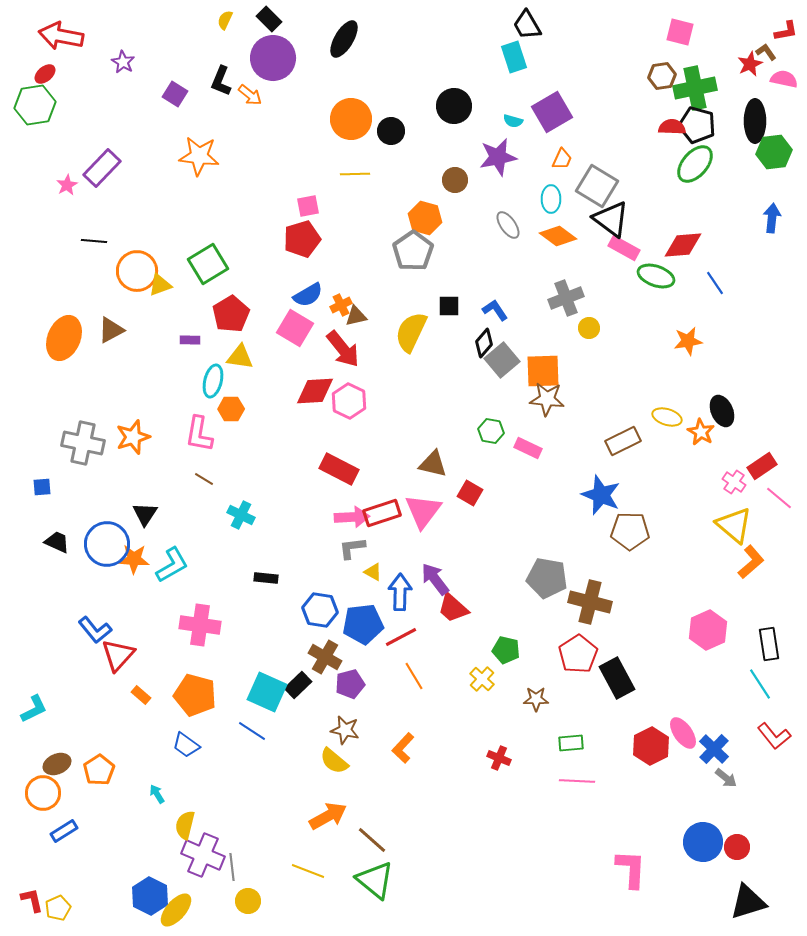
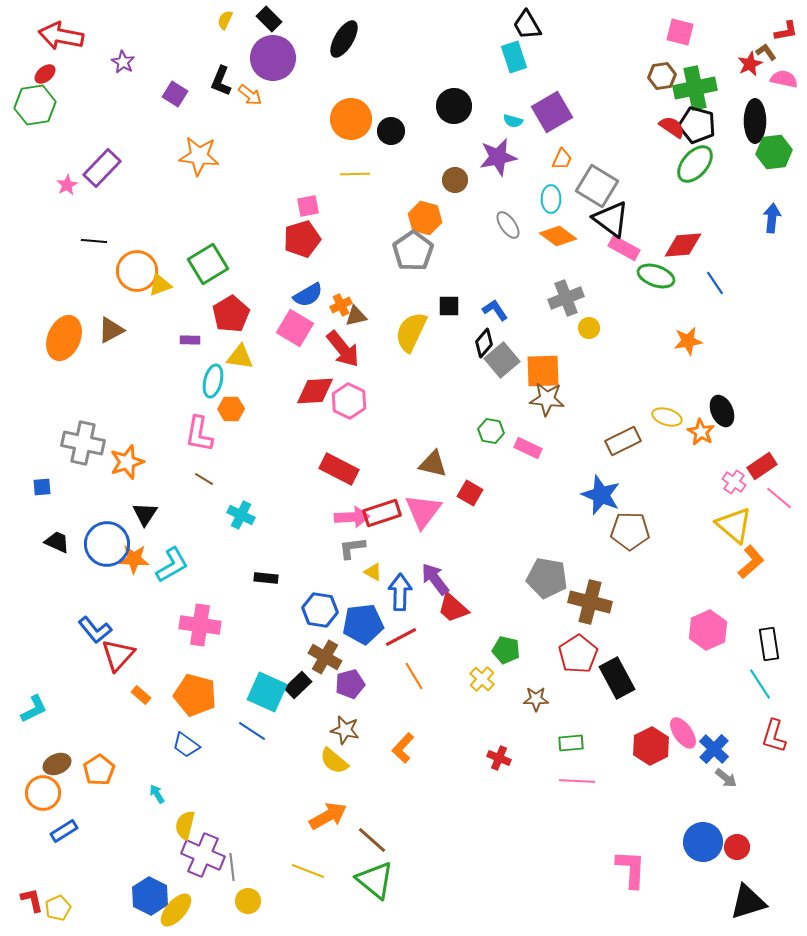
red semicircle at (672, 127): rotated 32 degrees clockwise
orange star at (133, 437): moved 6 px left, 25 px down
red L-shape at (774, 736): rotated 56 degrees clockwise
